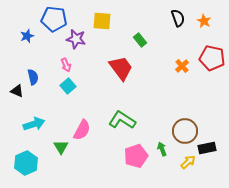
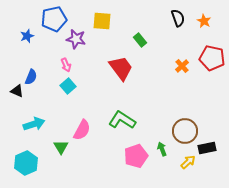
blue pentagon: rotated 20 degrees counterclockwise
blue semicircle: moved 2 px left; rotated 35 degrees clockwise
